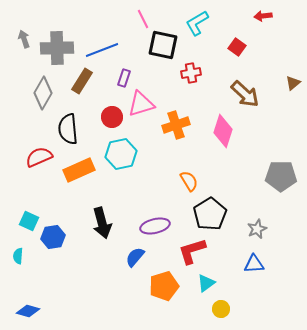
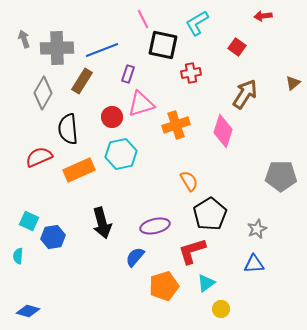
purple rectangle: moved 4 px right, 4 px up
brown arrow: rotated 100 degrees counterclockwise
